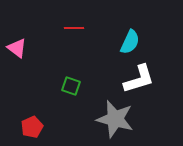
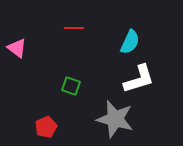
red pentagon: moved 14 px right
